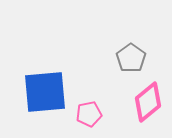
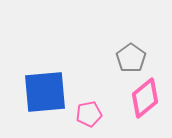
pink diamond: moved 3 px left, 4 px up
